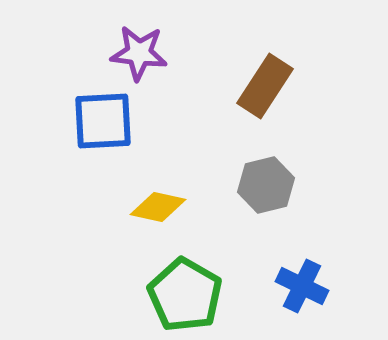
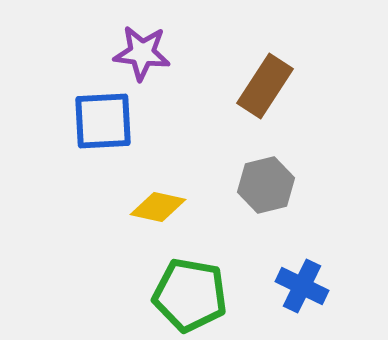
purple star: moved 3 px right
green pentagon: moved 5 px right; rotated 20 degrees counterclockwise
